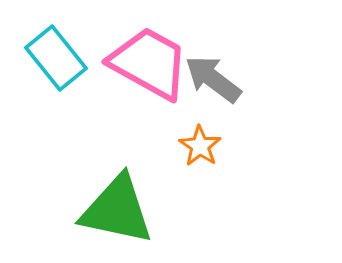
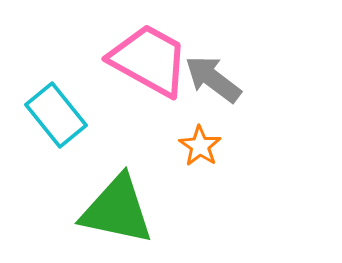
cyan rectangle: moved 57 px down
pink trapezoid: moved 3 px up
